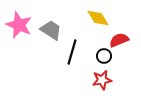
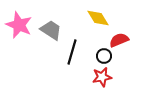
red star: moved 3 px up
